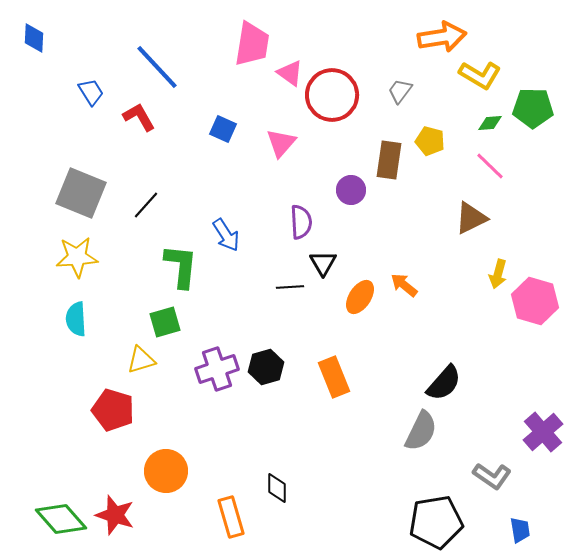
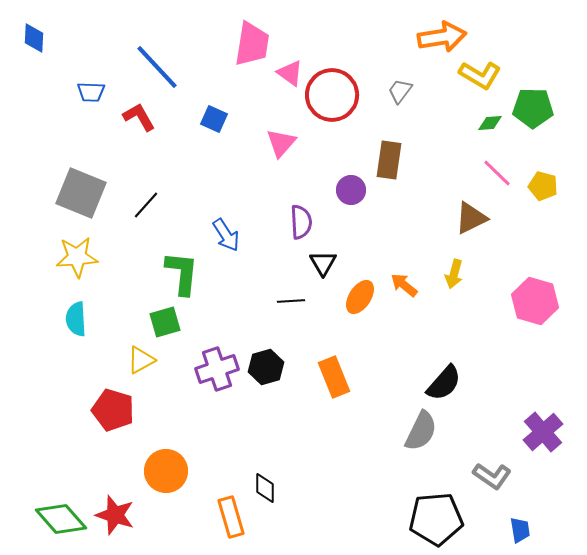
blue trapezoid at (91, 92): rotated 124 degrees clockwise
blue square at (223, 129): moved 9 px left, 10 px up
yellow pentagon at (430, 141): moved 113 px right, 45 px down
pink line at (490, 166): moved 7 px right, 7 px down
green L-shape at (181, 266): moved 1 px right, 7 px down
yellow arrow at (498, 274): moved 44 px left
black line at (290, 287): moved 1 px right, 14 px down
yellow triangle at (141, 360): rotated 12 degrees counterclockwise
black diamond at (277, 488): moved 12 px left
black pentagon at (436, 522): moved 3 px up; rotated 4 degrees clockwise
